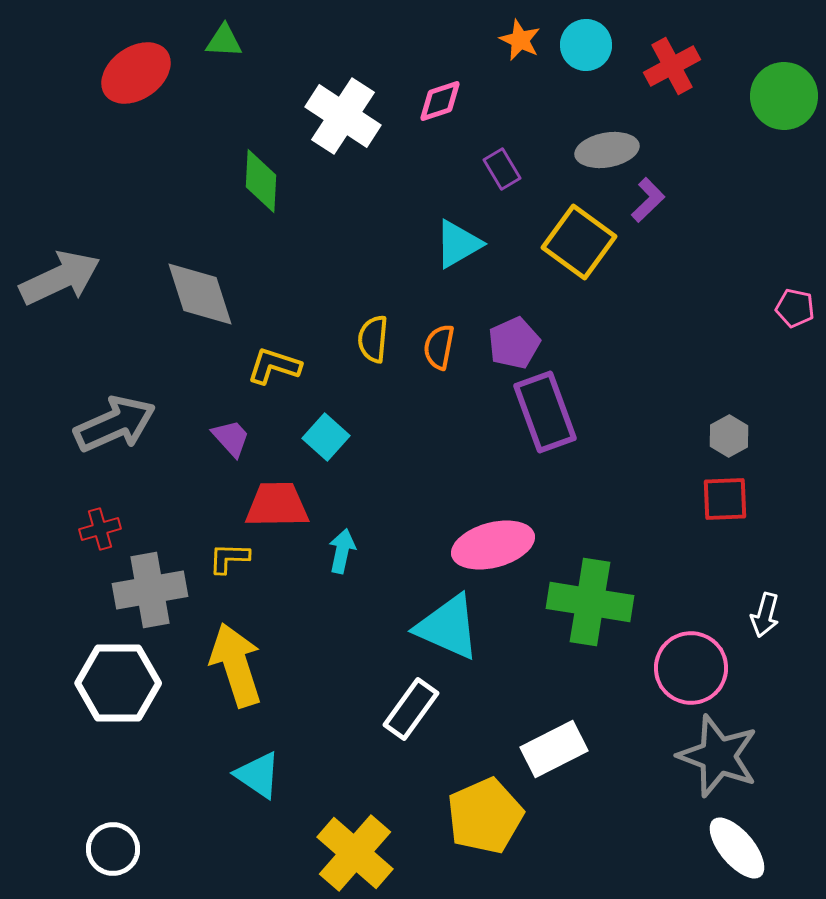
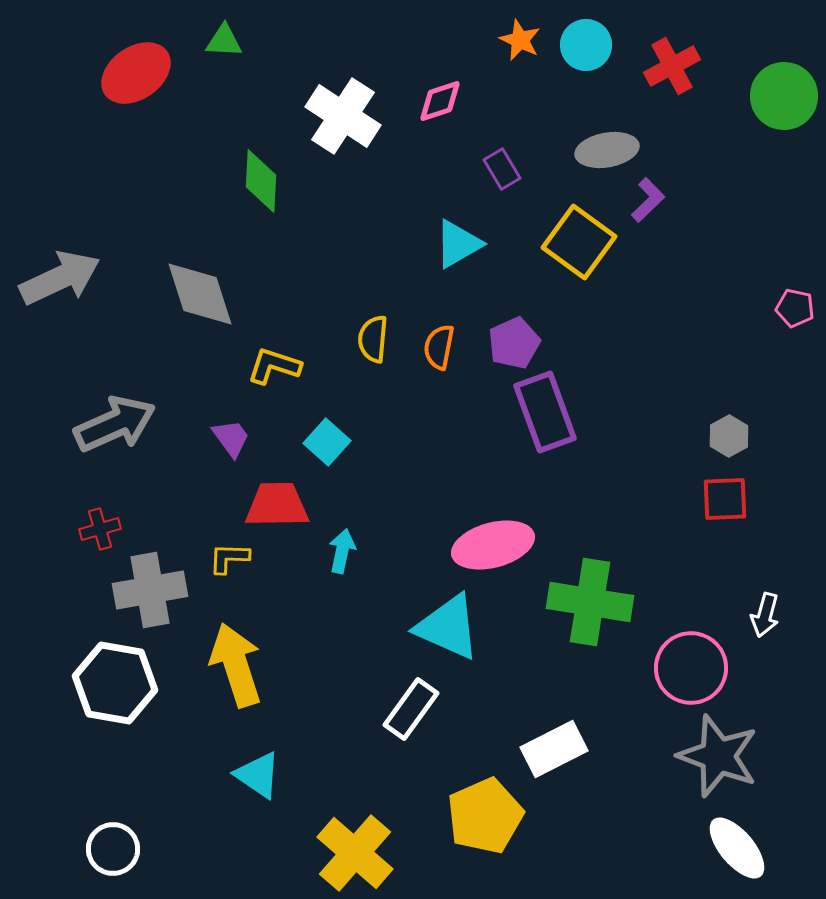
cyan square at (326, 437): moved 1 px right, 5 px down
purple trapezoid at (231, 438): rotated 6 degrees clockwise
white hexagon at (118, 683): moved 3 px left; rotated 10 degrees clockwise
